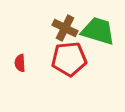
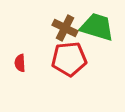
green trapezoid: moved 1 px left, 4 px up
